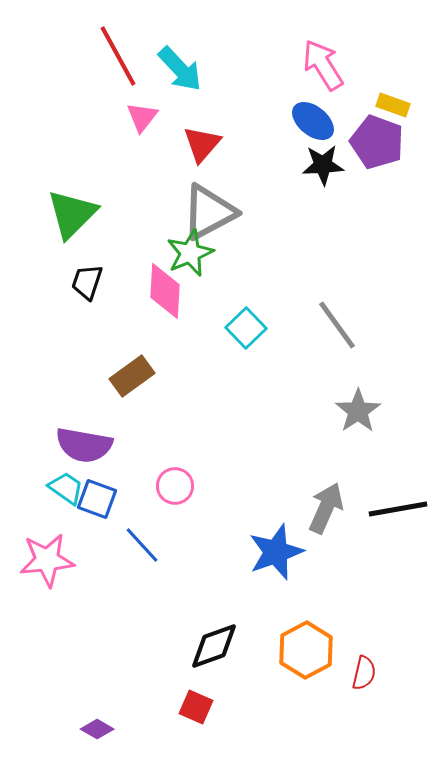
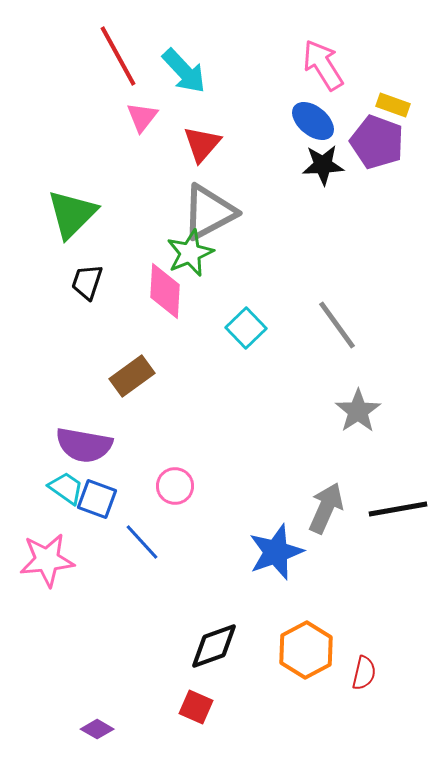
cyan arrow: moved 4 px right, 2 px down
blue line: moved 3 px up
